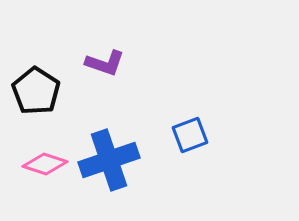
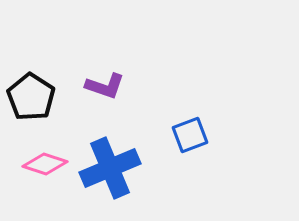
purple L-shape: moved 23 px down
black pentagon: moved 5 px left, 6 px down
blue cross: moved 1 px right, 8 px down; rotated 4 degrees counterclockwise
